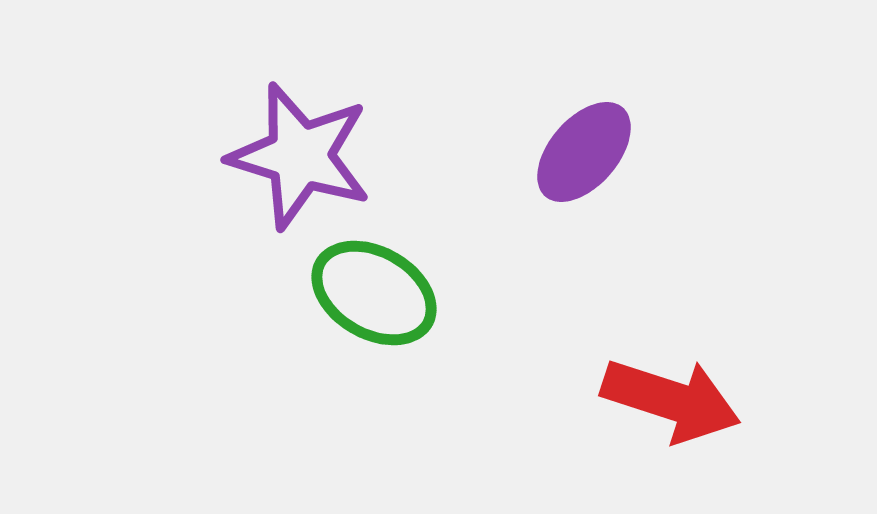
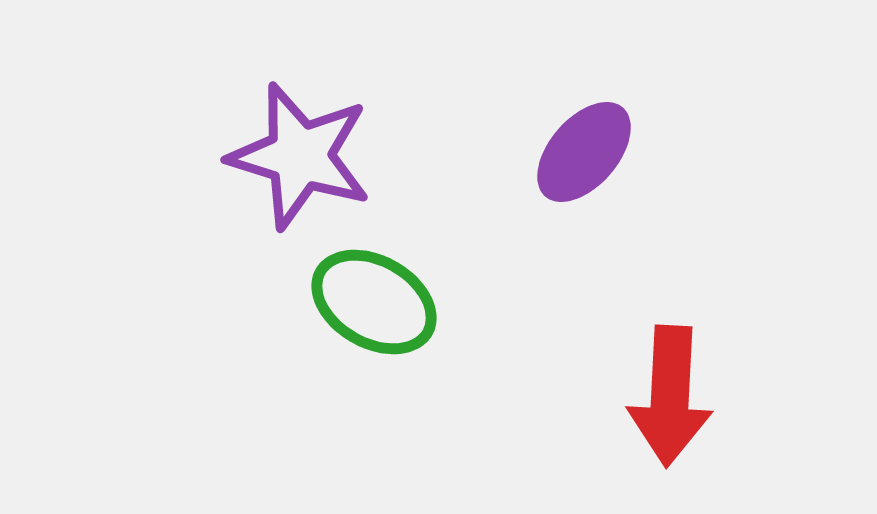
green ellipse: moved 9 px down
red arrow: moved 1 px left, 4 px up; rotated 75 degrees clockwise
